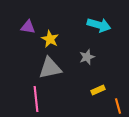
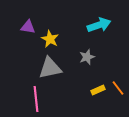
cyan arrow: rotated 35 degrees counterclockwise
orange line: moved 18 px up; rotated 21 degrees counterclockwise
